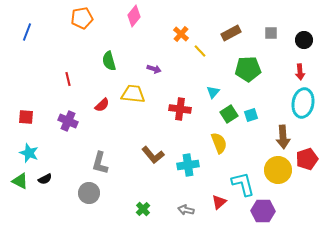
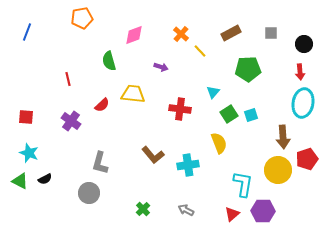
pink diamond: moved 19 px down; rotated 30 degrees clockwise
black circle: moved 4 px down
purple arrow: moved 7 px right, 2 px up
purple cross: moved 3 px right; rotated 12 degrees clockwise
cyan L-shape: rotated 24 degrees clockwise
red triangle: moved 13 px right, 12 px down
gray arrow: rotated 14 degrees clockwise
